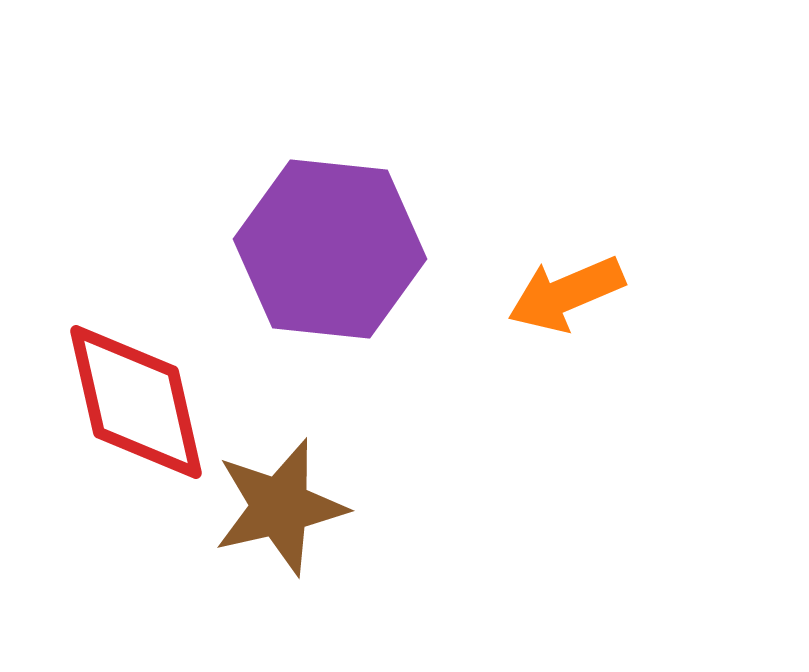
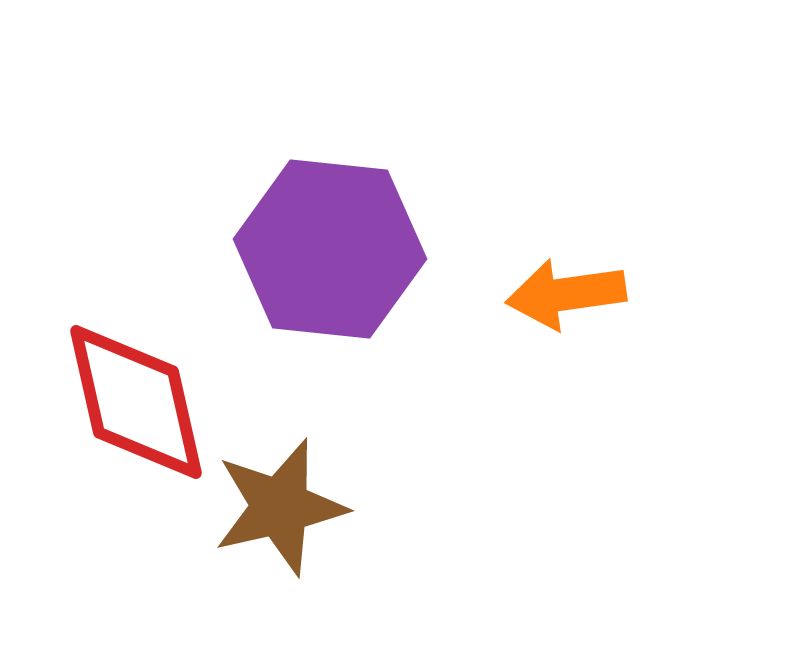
orange arrow: rotated 15 degrees clockwise
